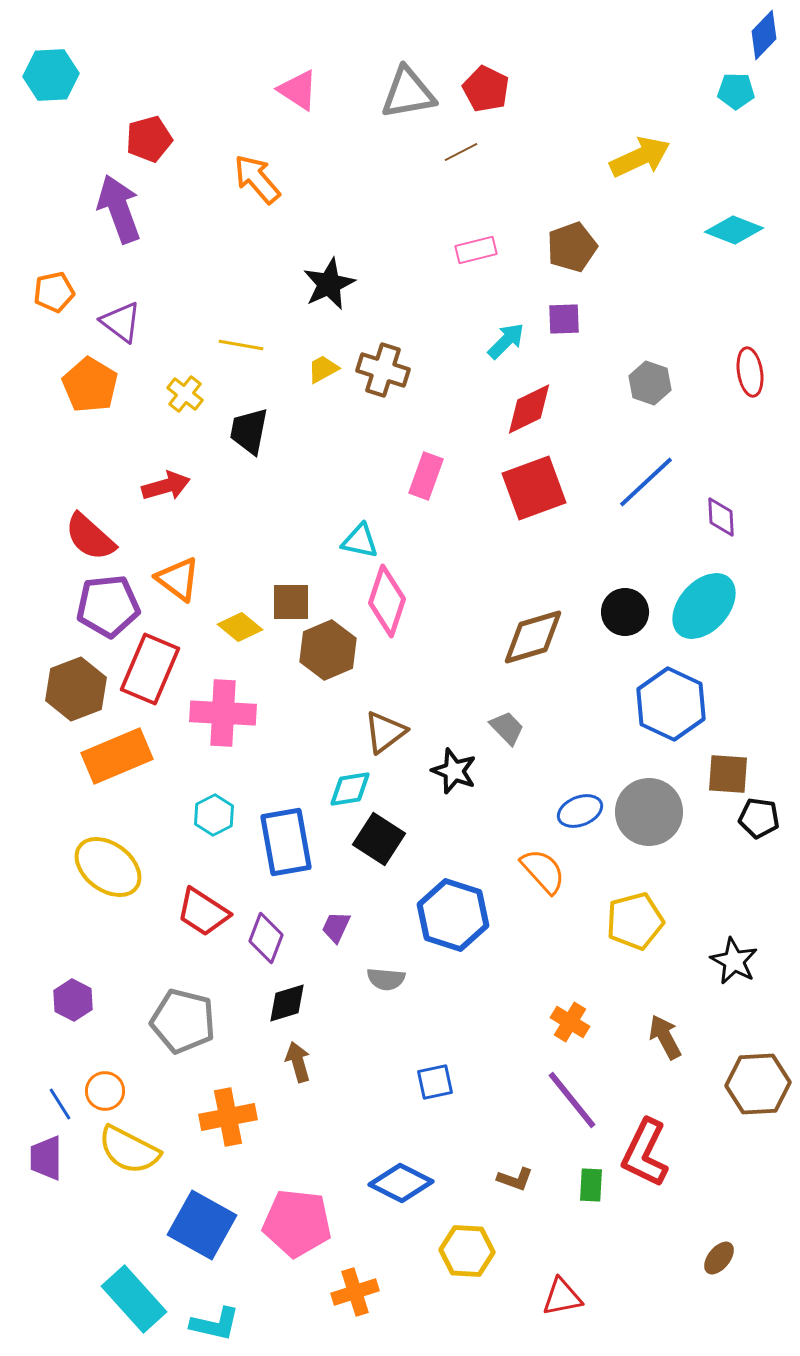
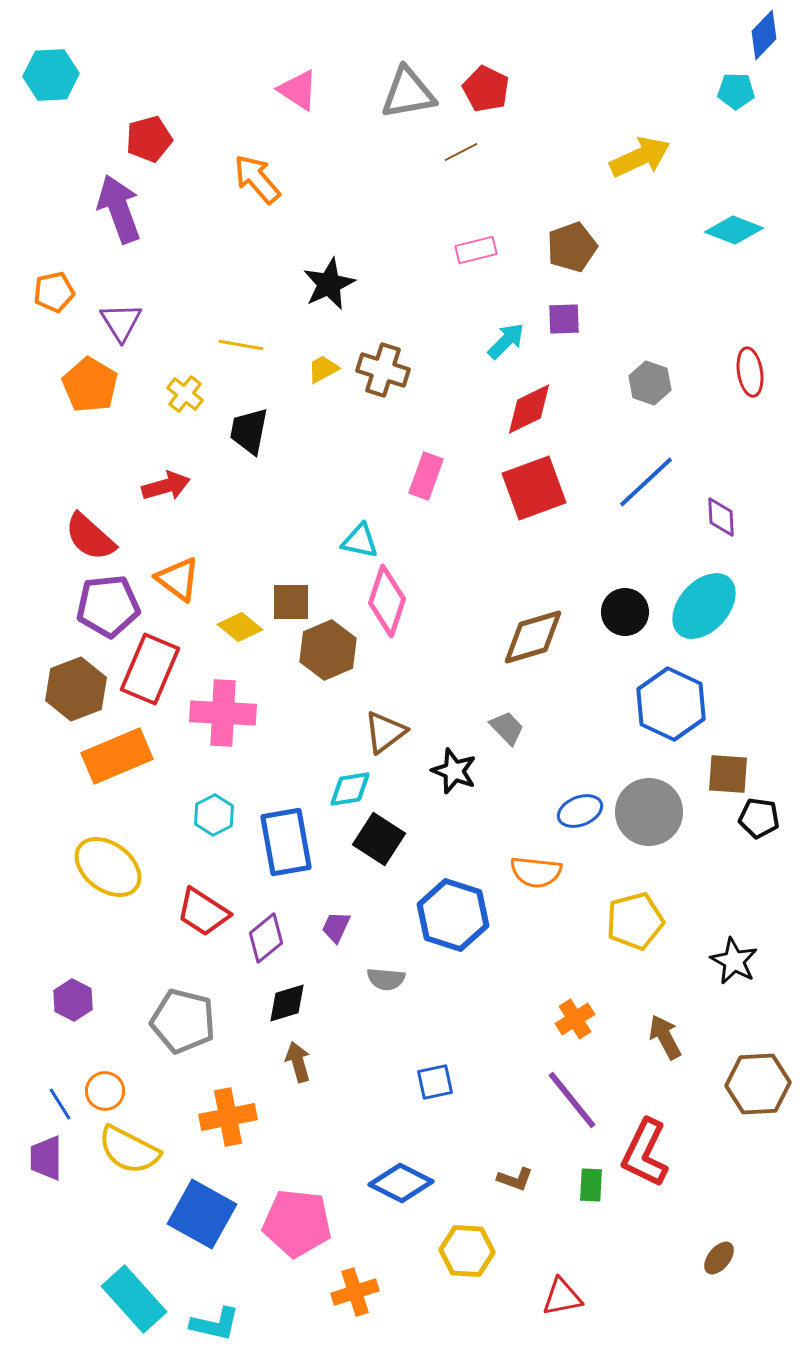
purple triangle at (121, 322): rotated 21 degrees clockwise
orange semicircle at (543, 871): moved 7 px left, 1 px down; rotated 138 degrees clockwise
purple diamond at (266, 938): rotated 30 degrees clockwise
orange cross at (570, 1022): moved 5 px right, 3 px up; rotated 27 degrees clockwise
blue square at (202, 1225): moved 11 px up
